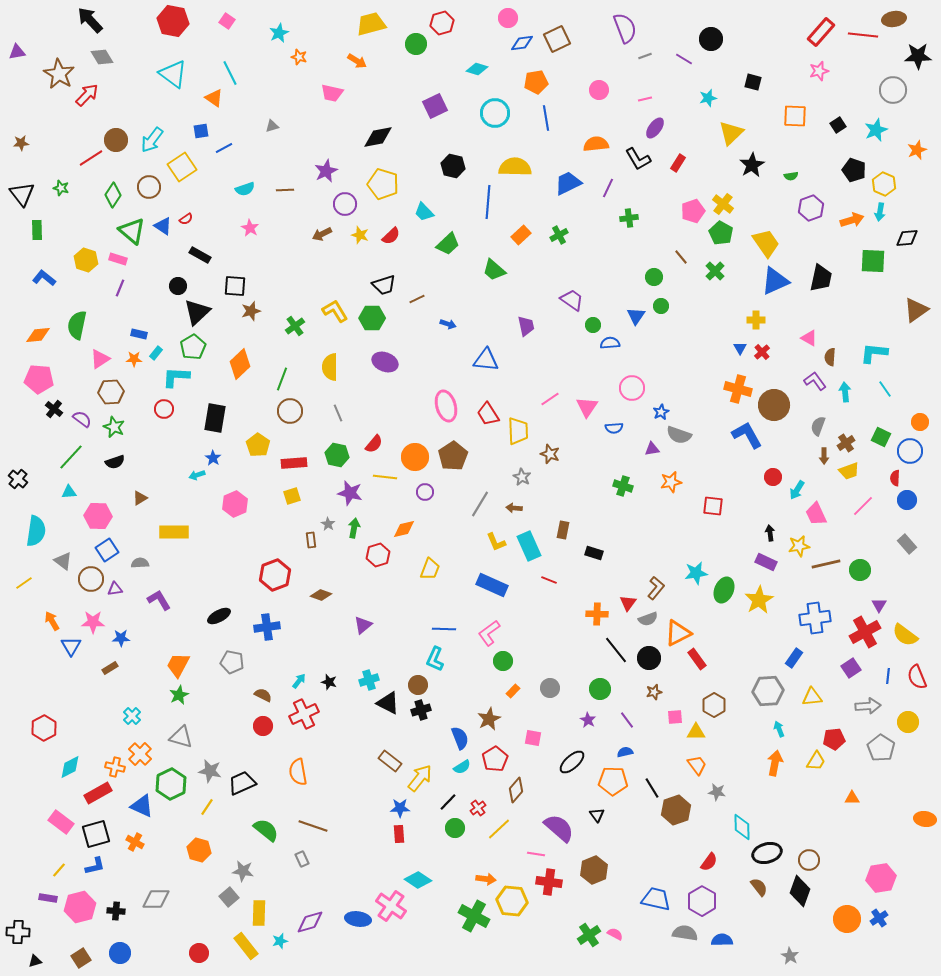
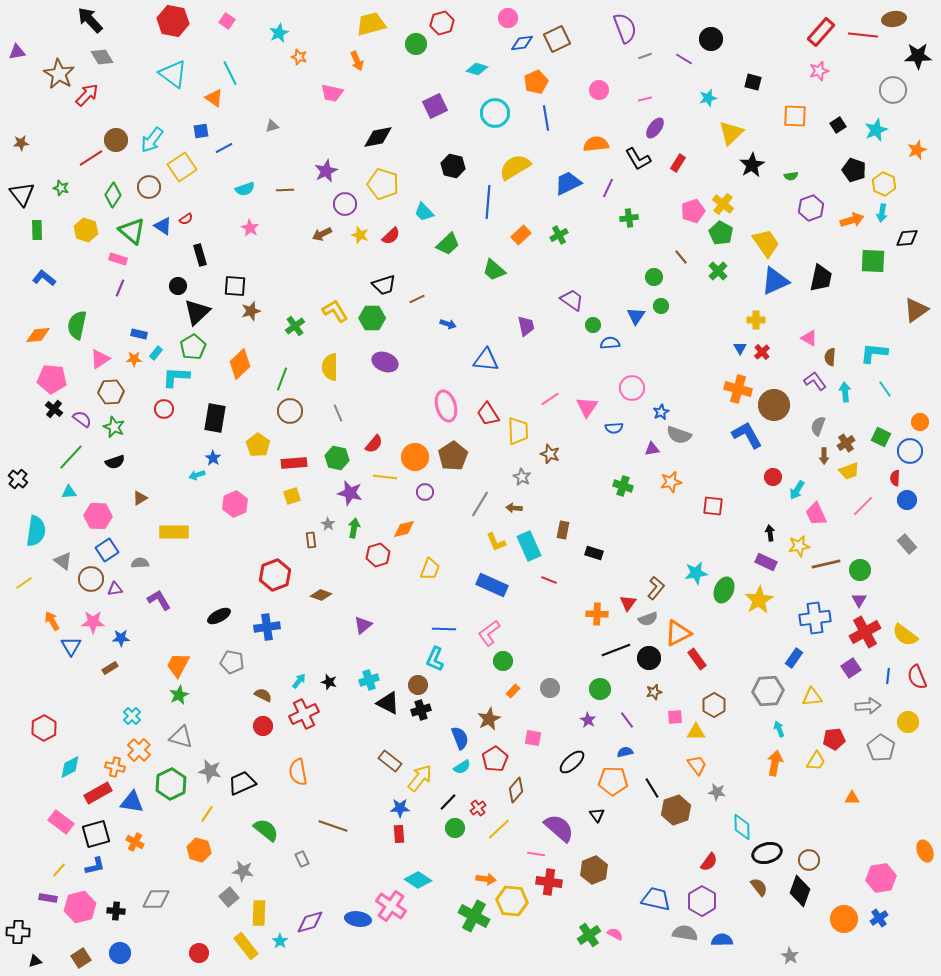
orange arrow at (357, 61): rotated 36 degrees clockwise
orange pentagon at (536, 82): rotated 15 degrees counterclockwise
yellow semicircle at (515, 167): rotated 32 degrees counterclockwise
cyan arrow at (880, 212): moved 2 px right, 1 px down
black rectangle at (200, 255): rotated 45 degrees clockwise
yellow hexagon at (86, 260): moved 30 px up
green cross at (715, 271): moved 3 px right
pink pentagon at (39, 379): moved 13 px right
green hexagon at (337, 455): moved 3 px down
purple triangle at (879, 605): moved 20 px left, 5 px up
black line at (616, 650): rotated 72 degrees counterclockwise
orange cross at (140, 754): moved 1 px left, 4 px up
blue triangle at (142, 806): moved 10 px left, 4 px up; rotated 15 degrees counterclockwise
yellow line at (207, 807): moved 7 px down
orange ellipse at (925, 819): moved 32 px down; rotated 60 degrees clockwise
brown line at (313, 826): moved 20 px right
orange circle at (847, 919): moved 3 px left
cyan star at (280, 941): rotated 21 degrees counterclockwise
